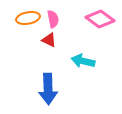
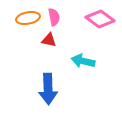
pink semicircle: moved 1 px right, 2 px up
red triangle: rotated 14 degrees counterclockwise
